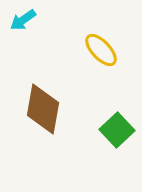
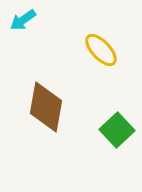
brown diamond: moved 3 px right, 2 px up
